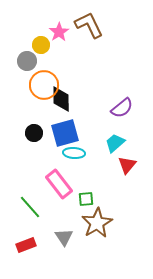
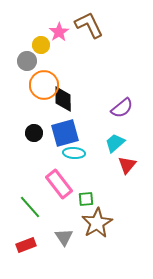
black diamond: moved 2 px right
